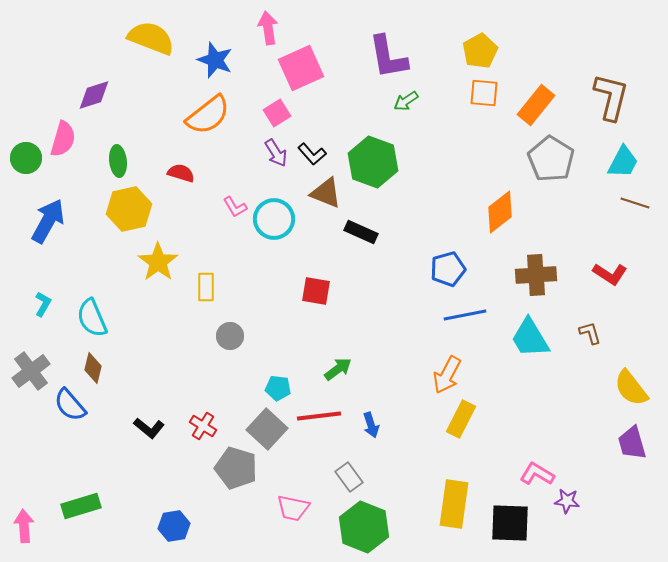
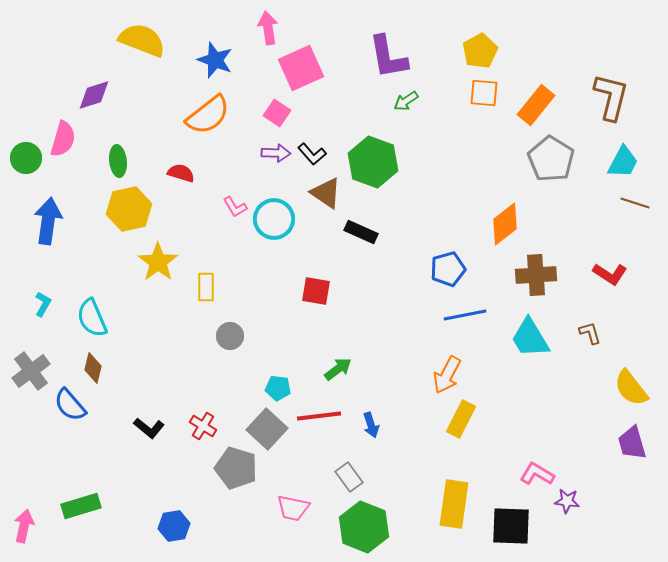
yellow semicircle at (151, 38): moved 9 px left, 2 px down
pink square at (277, 113): rotated 24 degrees counterclockwise
purple arrow at (276, 153): rotated 56 degrees counterclockwise
brown triangle at (326, 193): rotated 12 degrees clockwise
orange diamond at (500, 212): moved 5 px right, 12 px down
blue arrow at (48, 221): rotated 21 degrees counterclockwise
black square at (510, 523): moved 1 px right, 3 px down
pink arrow at (24, 526): rotated 16 degrees clockwise
